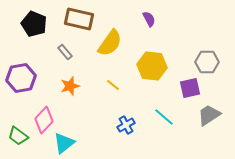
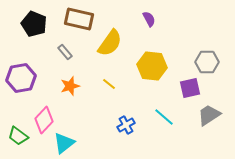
yellow line: moved 4 px left, 1 px up
